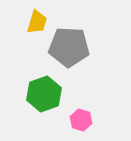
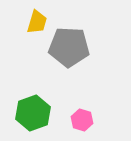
green hexagon: moved 11 px left, 19 px down
pink hexagon: moved 1 px right
